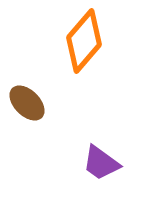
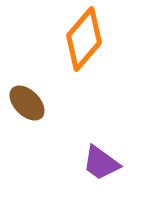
orange diamond: moved 2 px up
